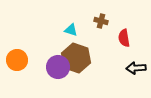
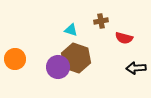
brown cross: rotated 24 degrees counterclockwise
red semicircle: rotated 66 degrees counterclockwise
orange circle: moved 2 px left, 1 px up
